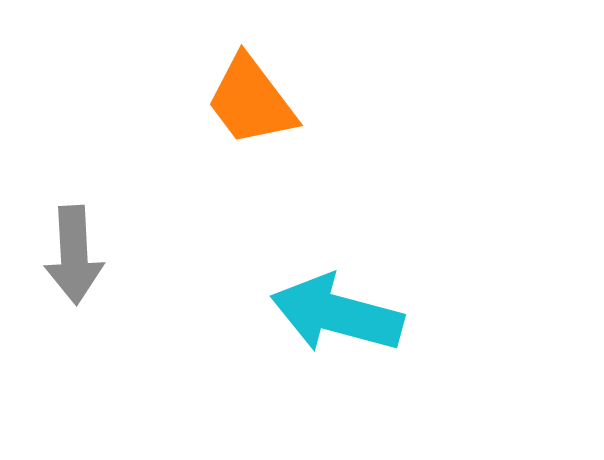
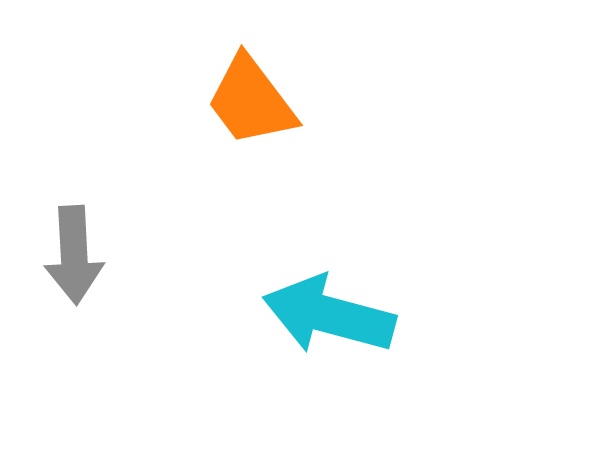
cyan arrow: moved 8 px left, 1 px down
